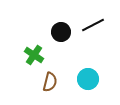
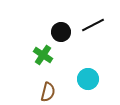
green cross: moved 9 px right
brown semicircle: moved 2 px left, 10 px down
